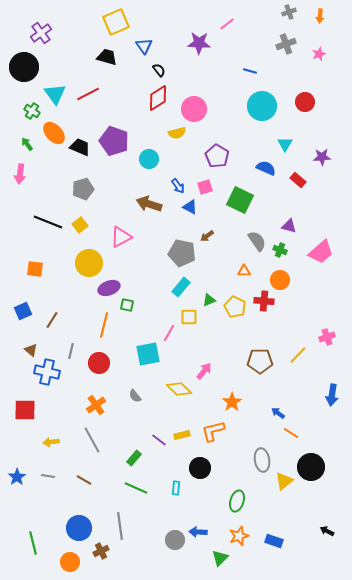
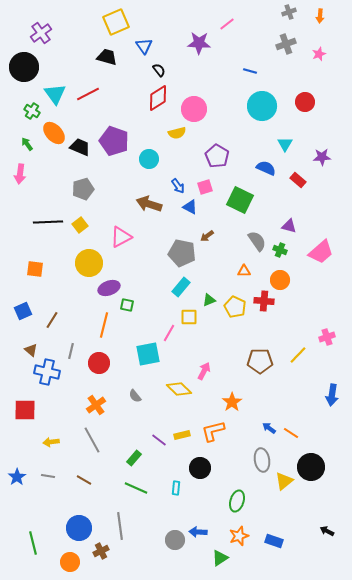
black line at (48, 222): rotated 24 degrees counterclockwise
pink arrow at (204, 371): rotated 12 degrees counterclockwise
blue arrow at (278, 413): moved 9 px left, 15 px down
green triangle at (220, 558): rotated 12 degrees clockwise
